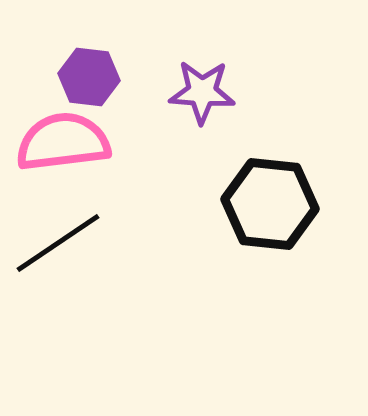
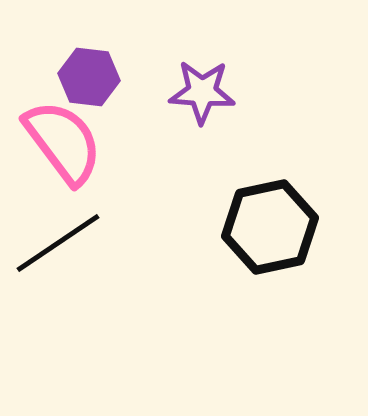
pink semicircle: rotated 60 degrees clockwise
black hexagon: moved 23 px down; rotated 18 degrees counterclockwise
